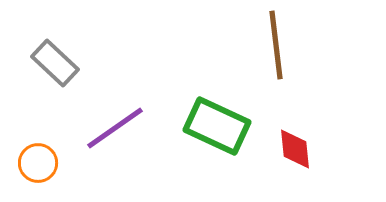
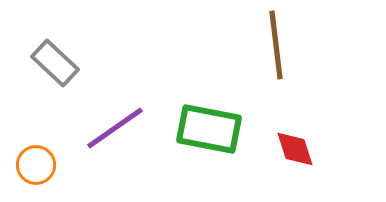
green rectangle: moved 8 px left, 3 px down; rotated 14 degrees counterclockwise
red diamond: rotated 12 degrees counterclockwise
orange circle: moved 2 px left, 2 px down
